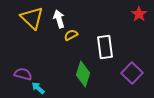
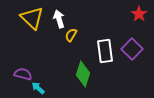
yellow semicircle: rotated 32 degrees counterclockwise
white rectangle: moved 4 px down
purple square: moved 24 px up
